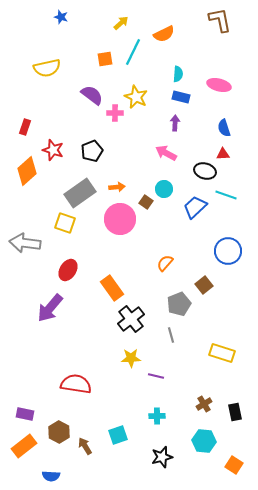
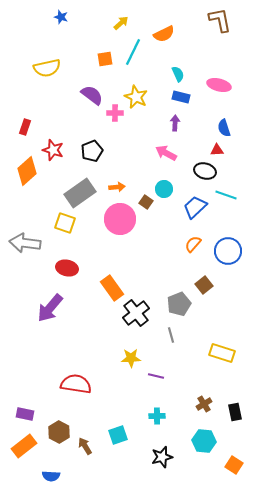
cyan semicircle at (178, 74): rotated 28 degrees counterclockwise
red triangle at (223, 154): moved 6 px left, 4 px up
orange semicircle at (165, 263): moved 28 px right, 19 px up
red ellipse at (68, 270): moved 1 px left, 2 px up; rotated 70 degrees clockwise
black cross at (131, 319): moved 5 px right, 6 px up
